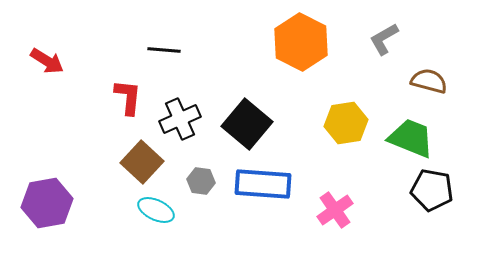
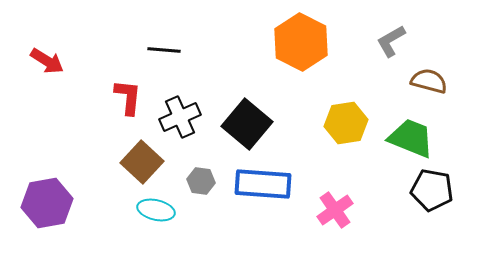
gray L-shape: moved 7 px right, 2 px down
black cross: moved 2 px up
cyan ellipse: rotated 12 degrees counterclockwise
